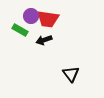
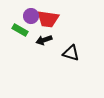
black triangle: moved 21 px up; rotated 36 degrees counterclockwise
